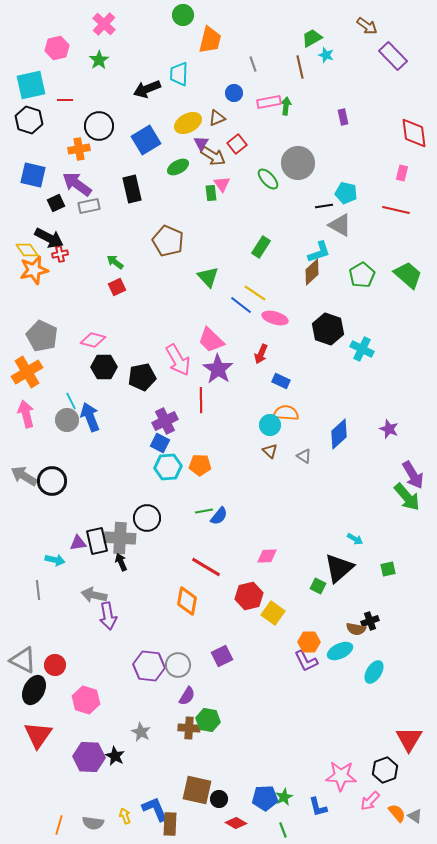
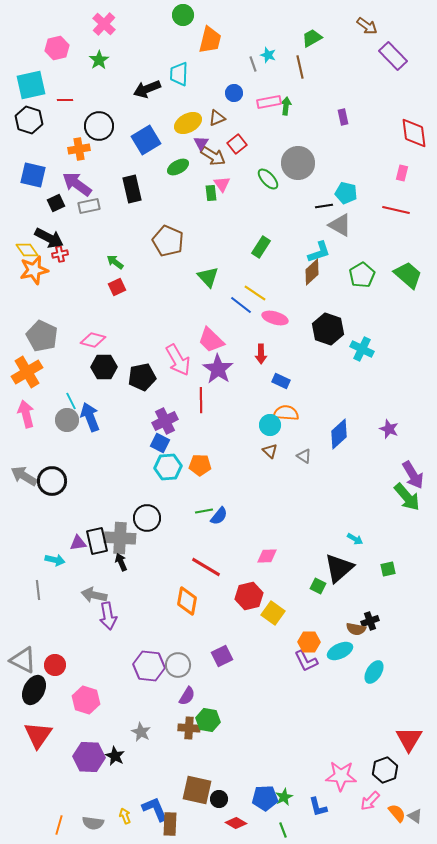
cyan star at (326, 55): moved 58 px left
red arrow at (261, 354): rotated 24 degrees counterclockwise
